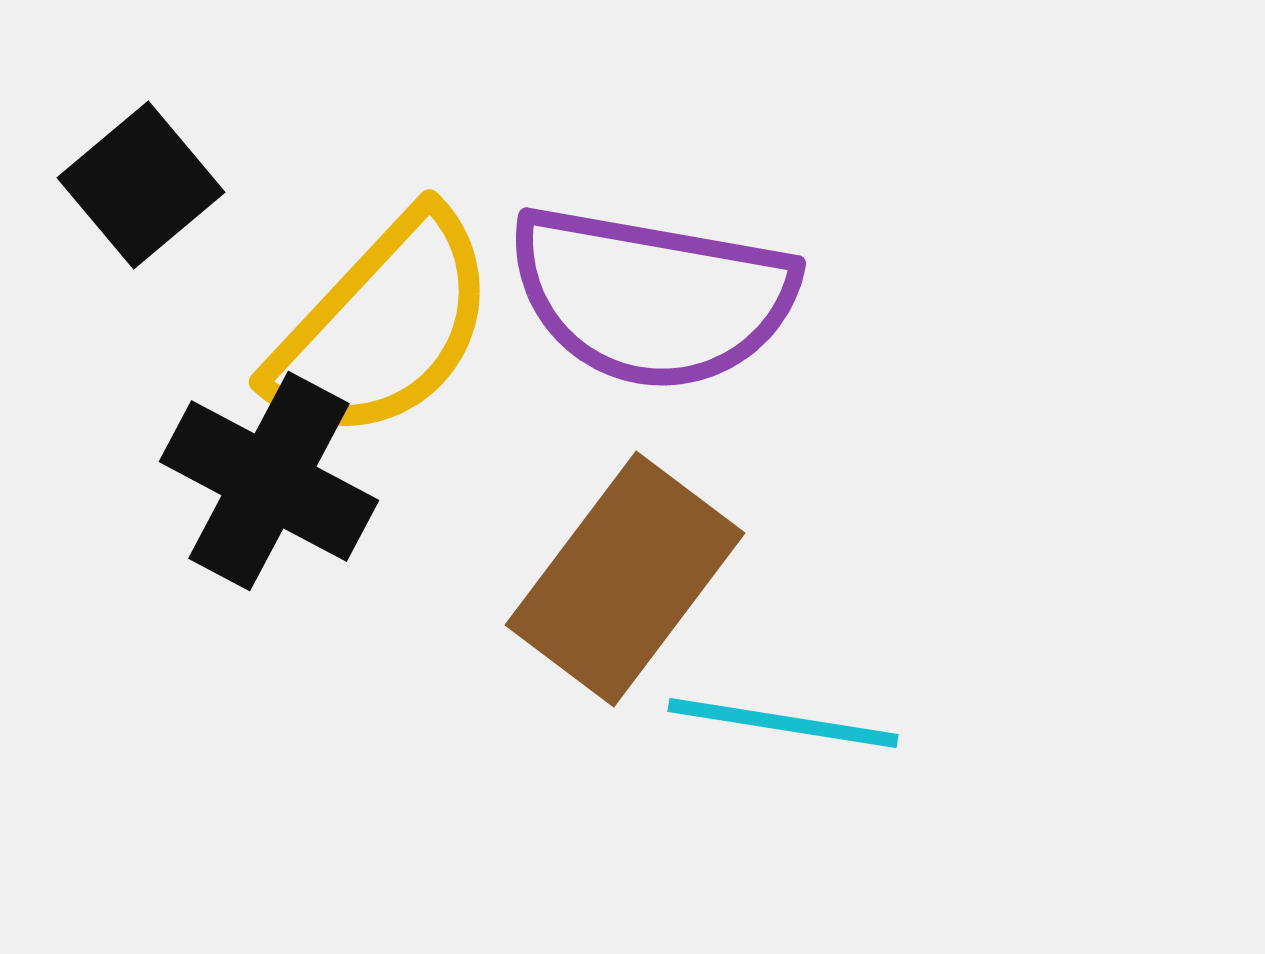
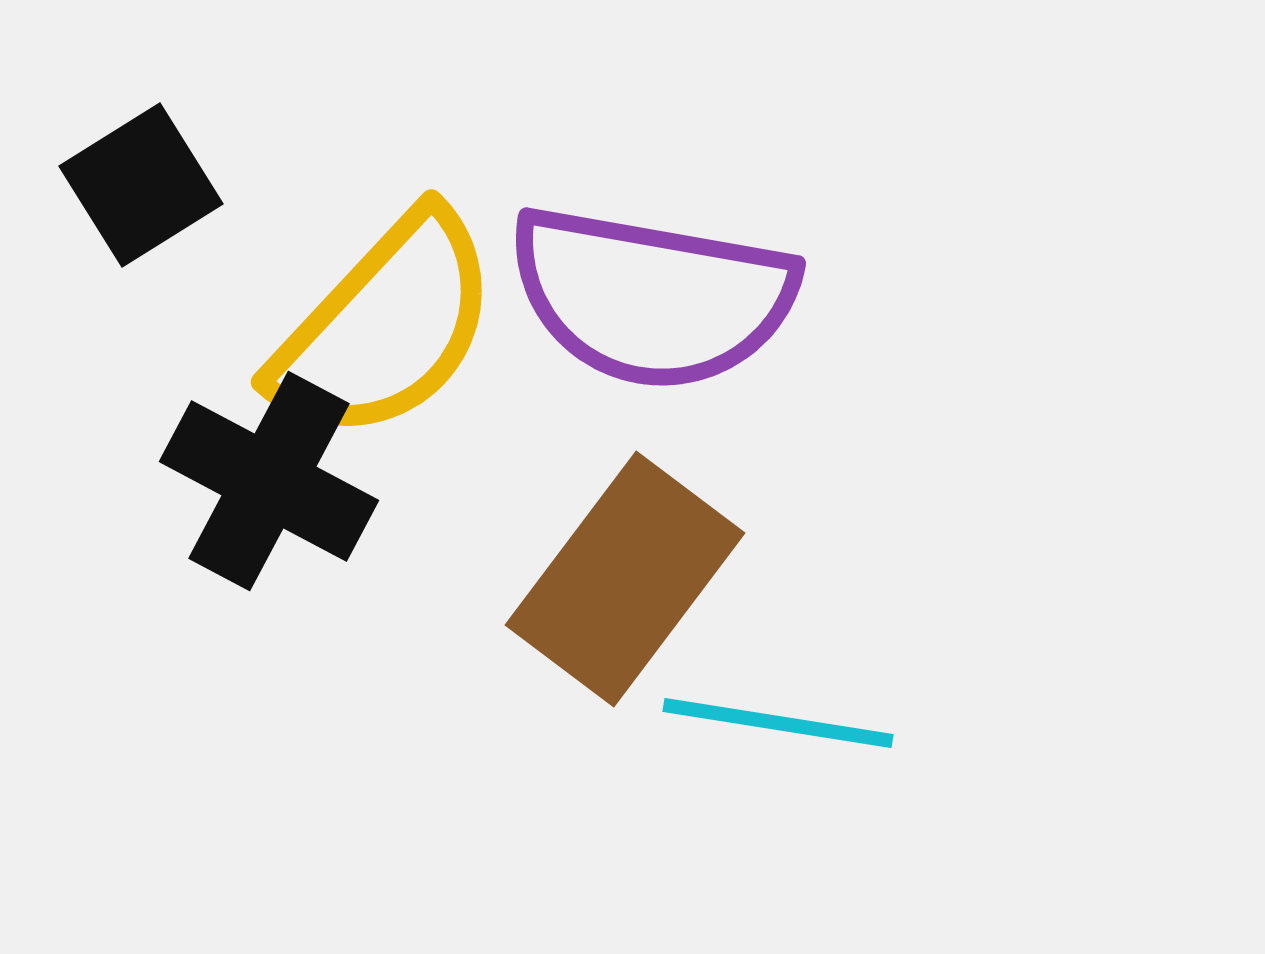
black square: rotated 8 degrees clockwise
yellow semicircle: moved 2 px right
cyan line: moved 5 px left
